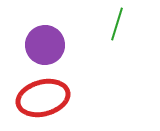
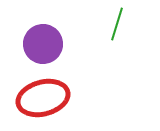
purple circle: moved 2 px left, 1 px up
